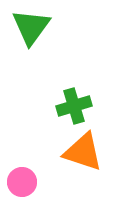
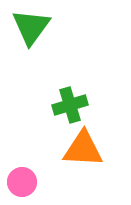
green cross: moved 4 px left, 1 px up
orange triangle: moved 3 px up; rotated 15 degrees counterclockwise
